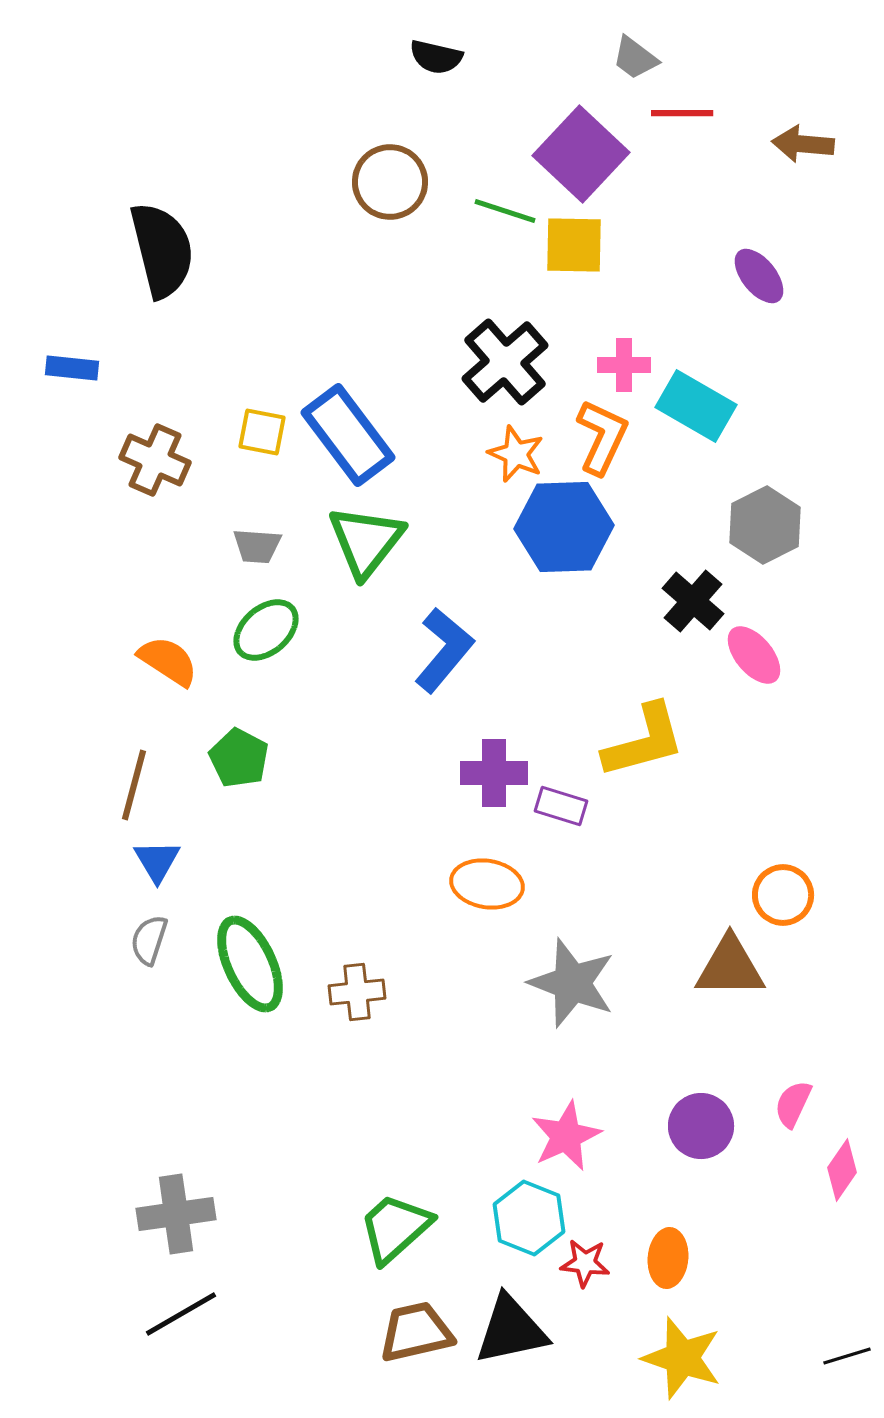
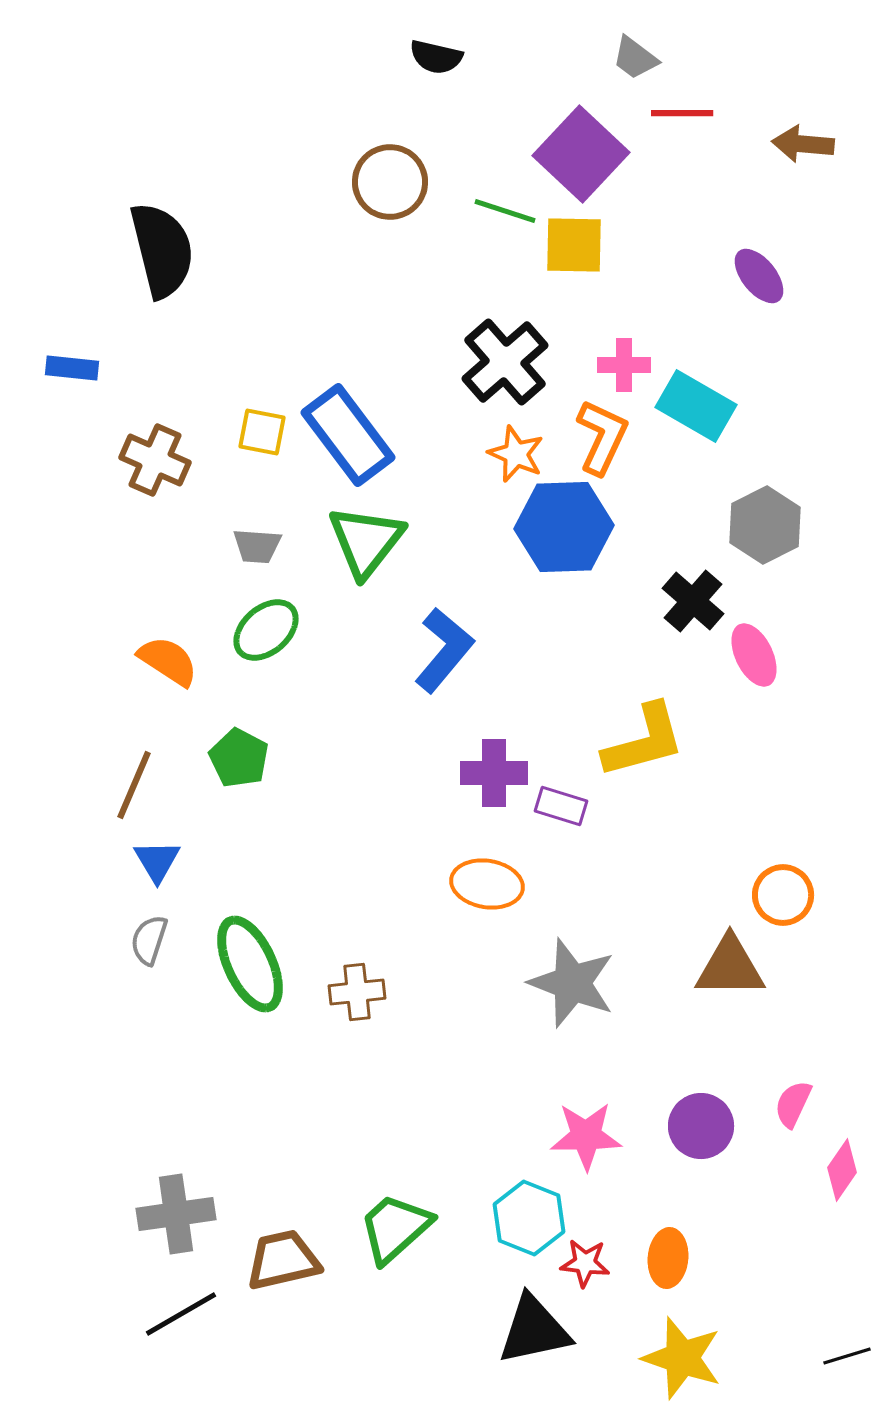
pink ellipse at (754, 655): rotated 14 degrees clockwise
brown line at (134, 785): rotated 8 degrees clockwise
pink star at (566, 1136): moved 20 px right; rotated 24 degrees clockwise
black triangle at (511, 1330): moved 23 px right
brown trapezoid at (416, 1332): moved 133 px left, 72 px up
